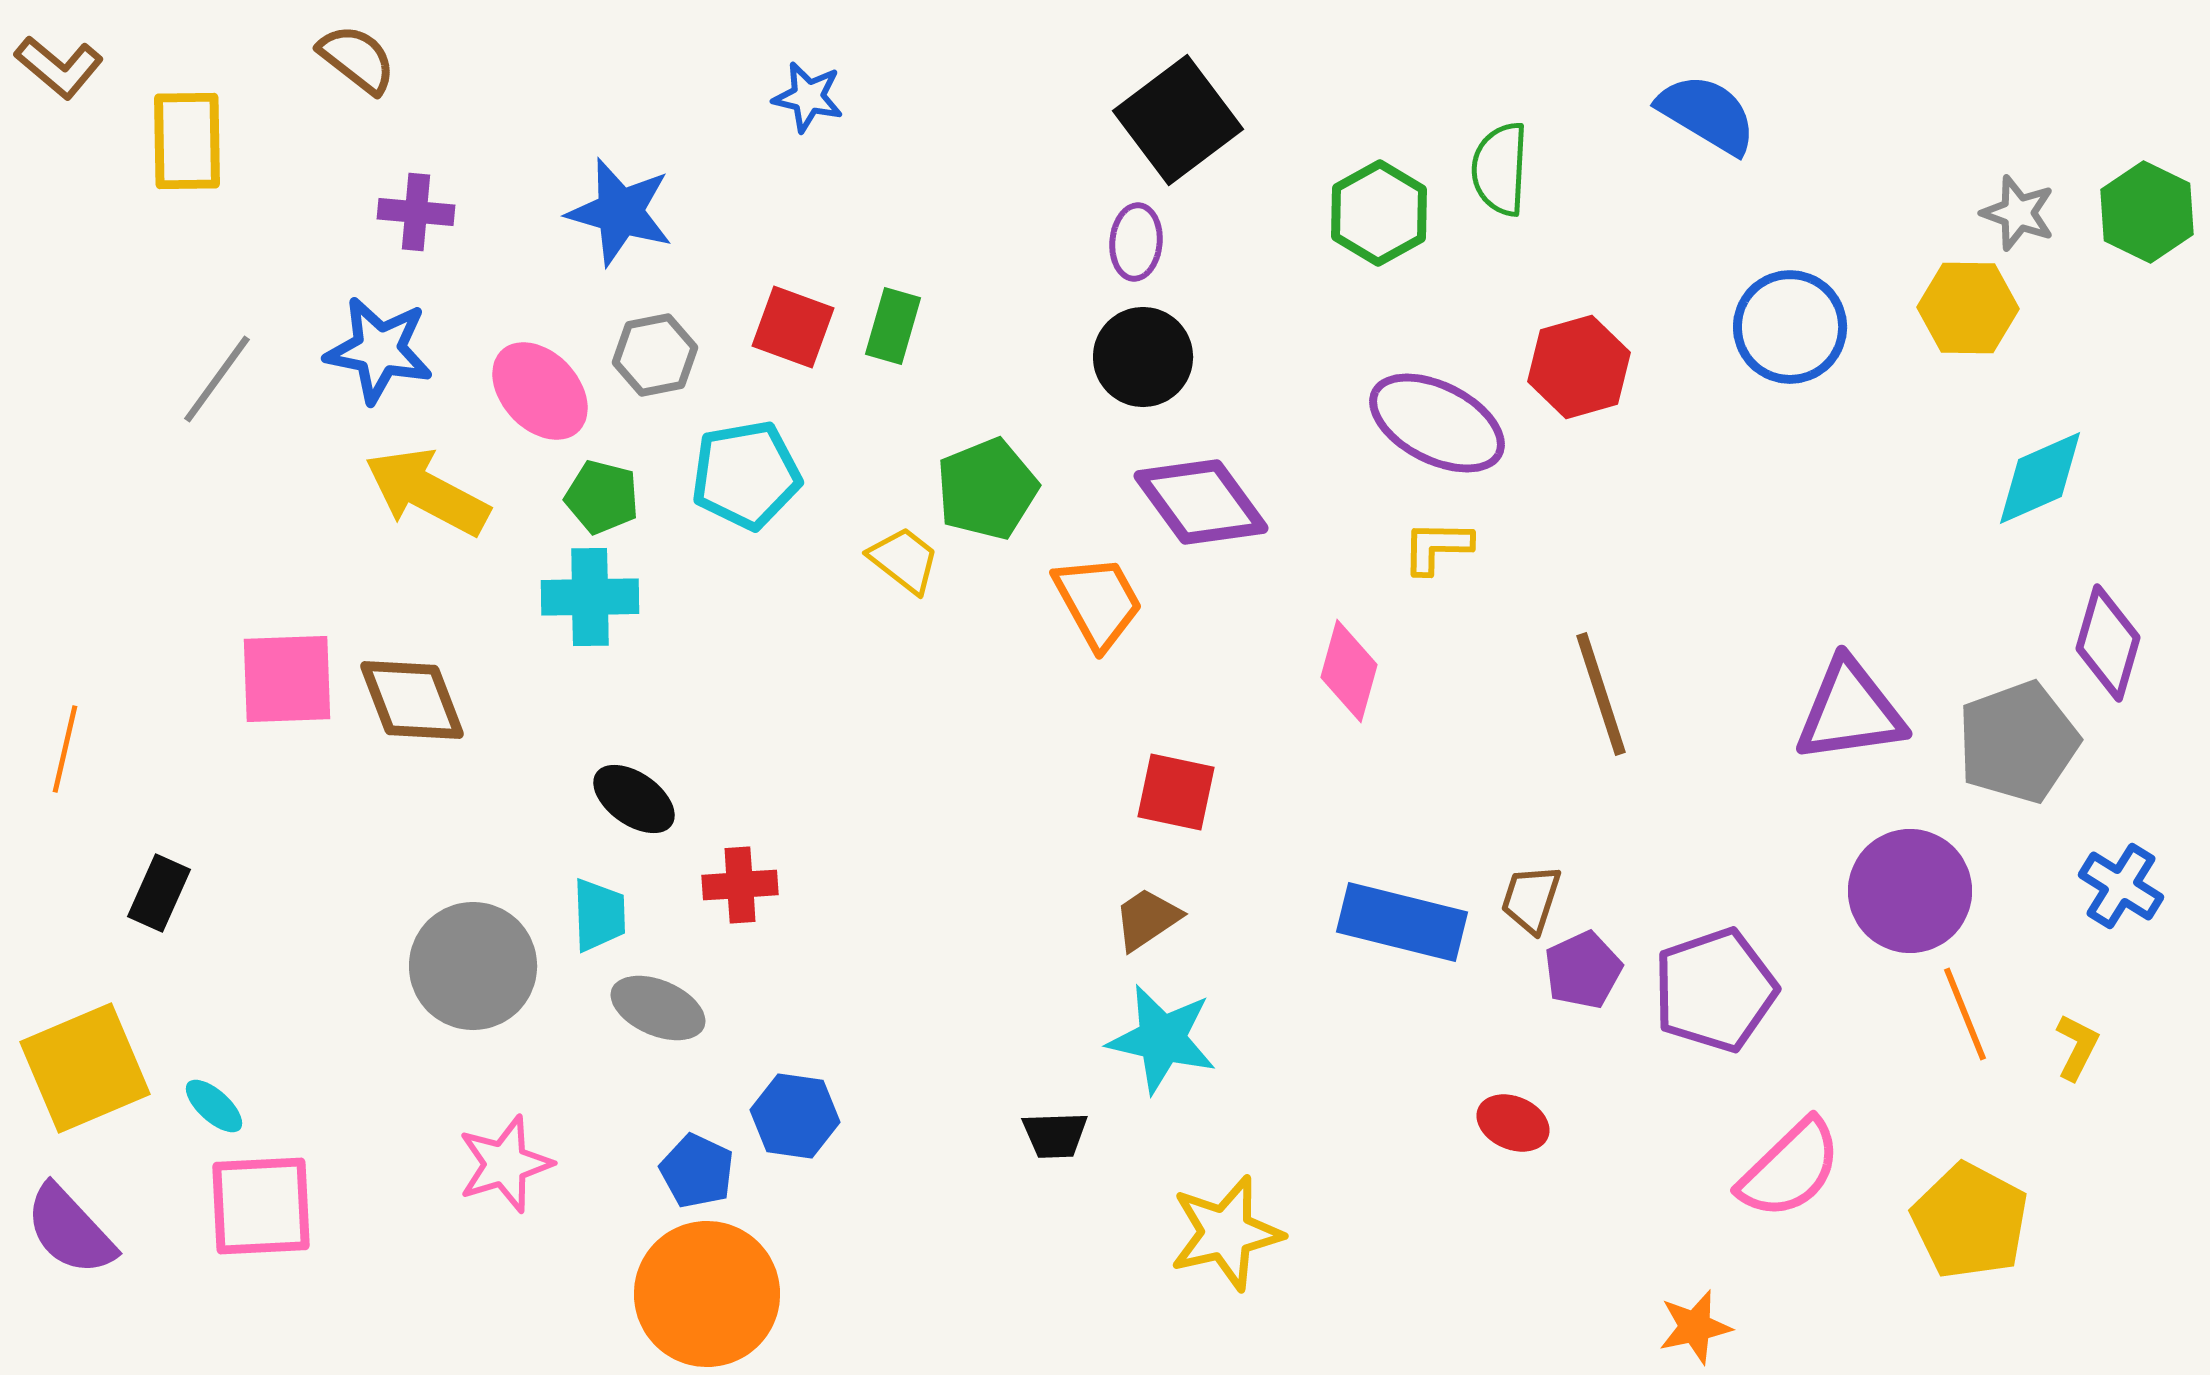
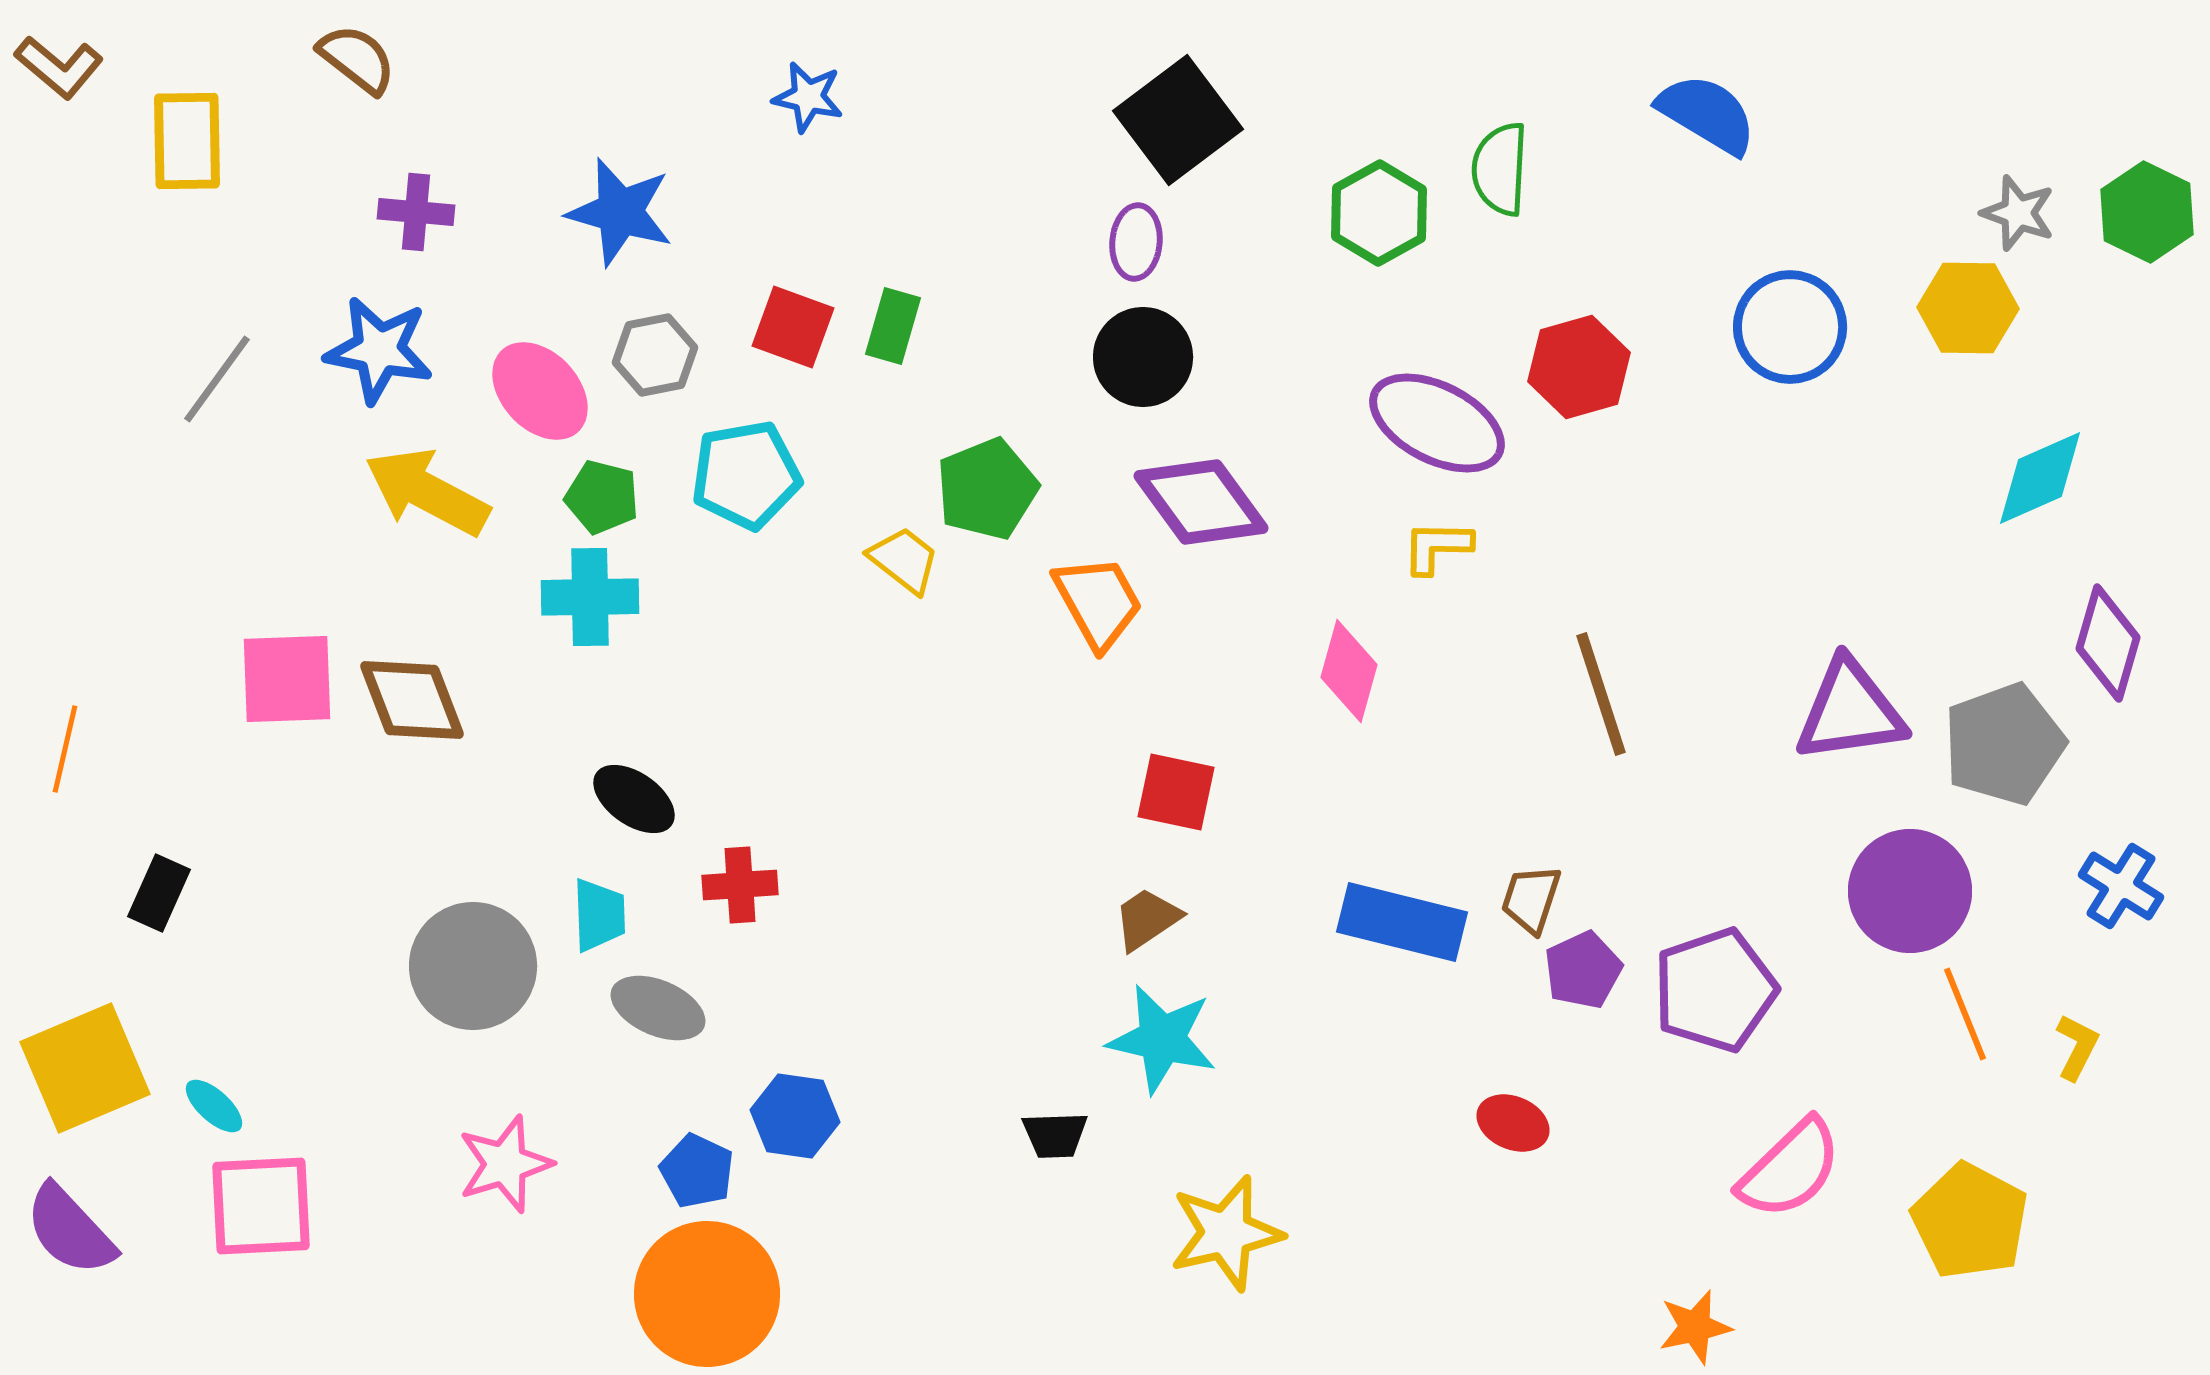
gray pentagon at (2018, 742): moved 14 px left, 2 px down
